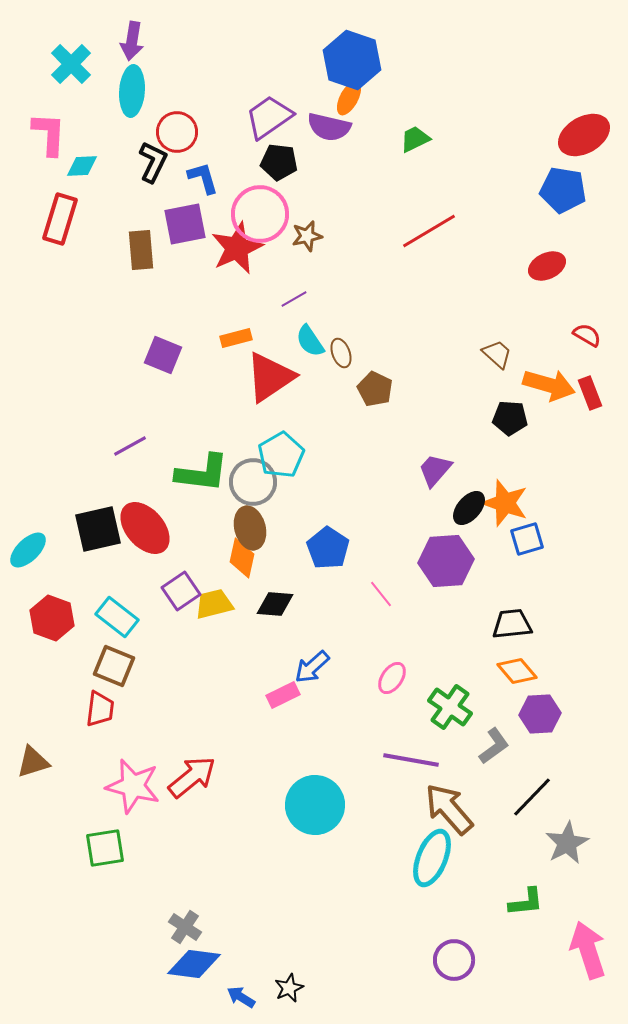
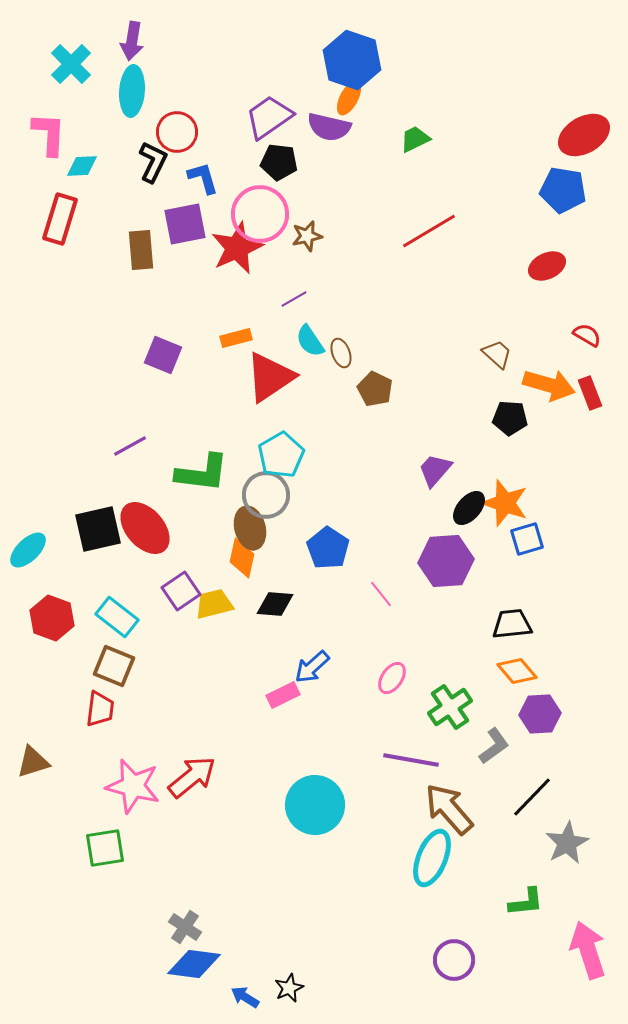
gray circle at (253, 482): moved 13 px right, 13 px down
green cross at (450, 707): rotated 21 degrees clockwise
blue arrow at (241, 997): moved 4 px right
